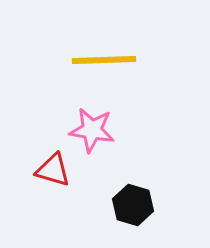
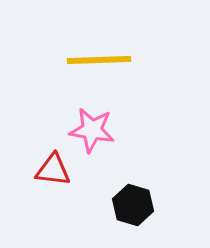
yellow line: moved 5 px left
red triangle: rotated 9 degrees counterclockwise
